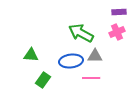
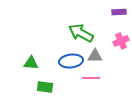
pink cross: moved 4 px right, 9 px down
green triangle: moved 8 px down
green rectangle: moved 2 px right, 7 px down; rotated 63 degrees clockwise
